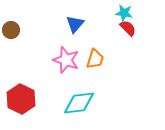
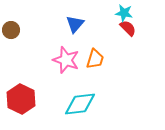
cyan diamond: moved 1 px right, 1 px down
